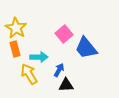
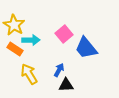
yellow star: moved 2 px left, 3 px up
orange rectangle: rotated 42 degrees counterclockwise
cyan arrow: moved 8 px left, 17 px up
